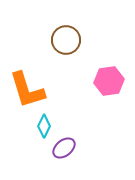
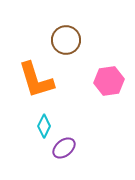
orange L-shape: moved 9 px right, 10 px up
